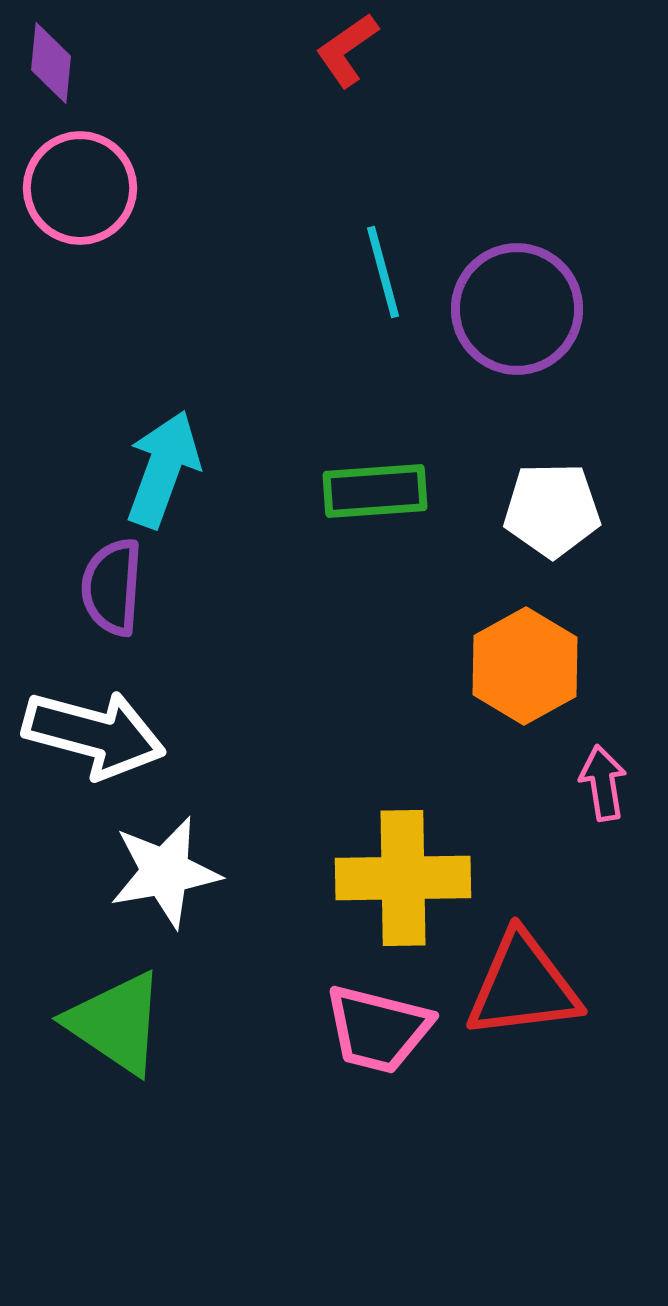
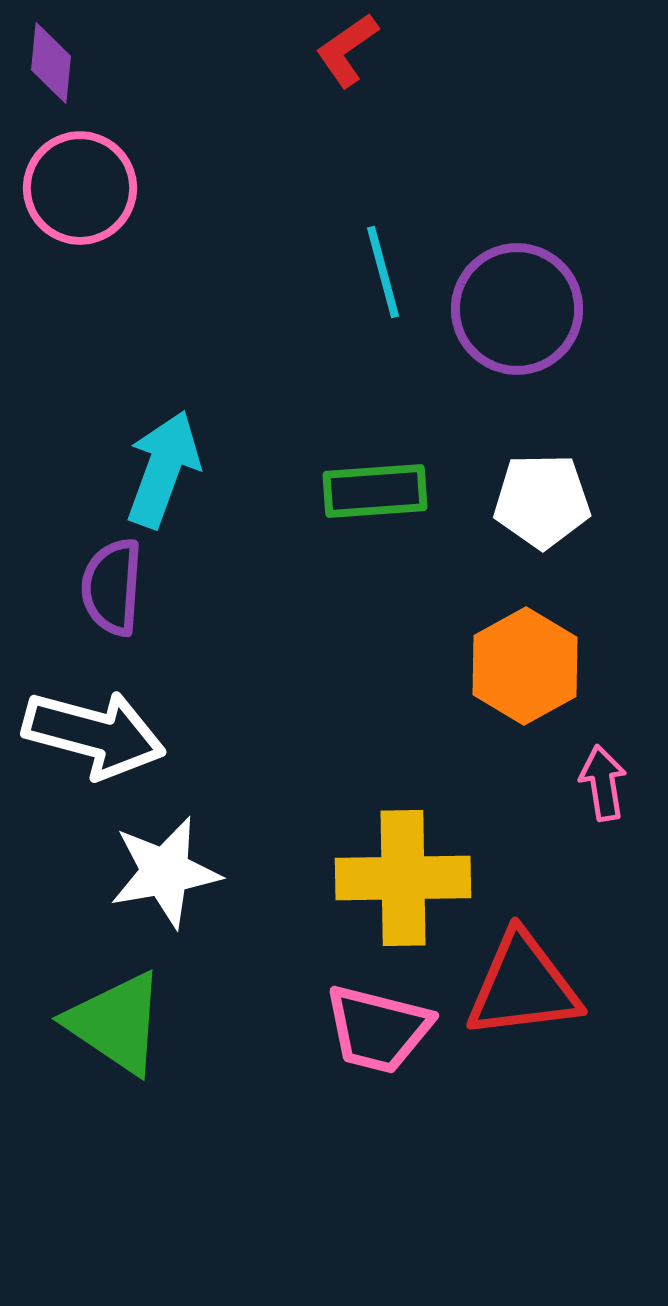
white pentagon: moved 10 px left, 9 px up
